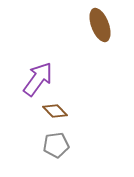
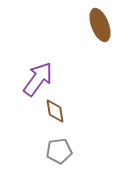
brown diamond: rotated 35 degrees clockwise
gray pentagon: moved 3 px right, 6 px down
